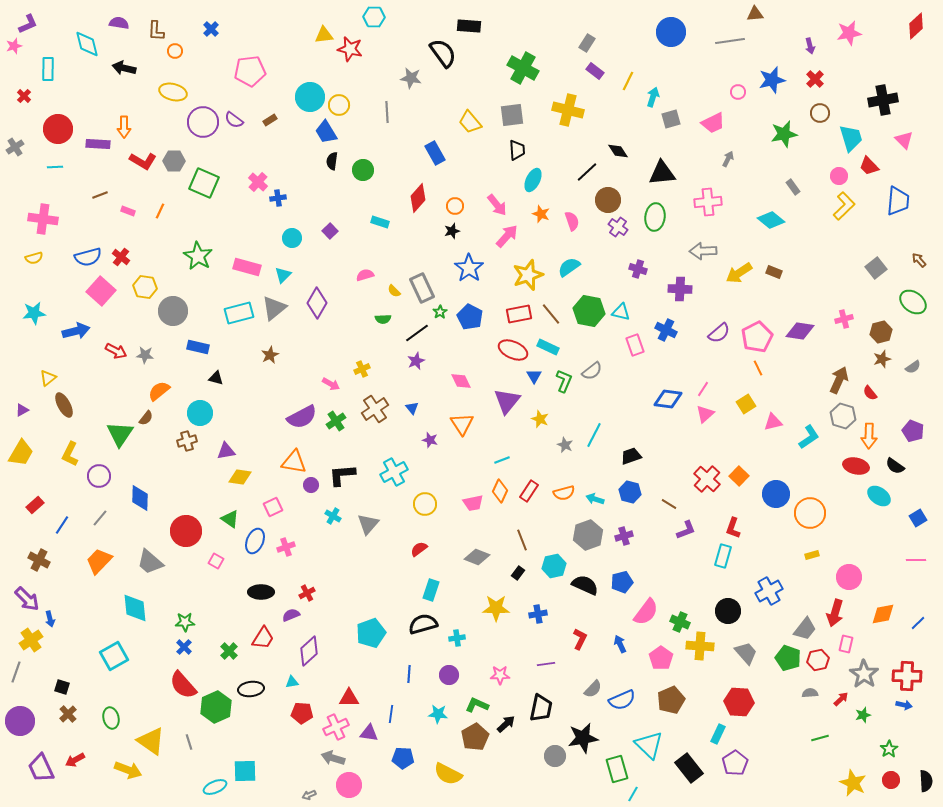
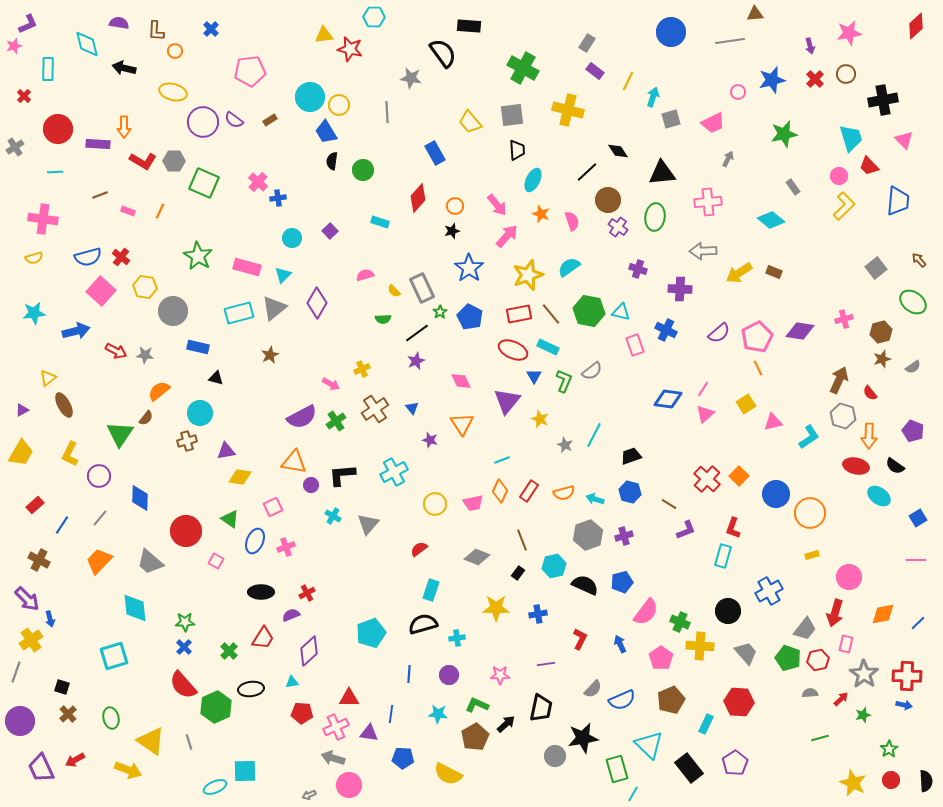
brown circle at (820, 113): moved 26 px right, 39 px up
cyan line at (55, 167): moved 5 px down
yellow circle at (425, 504): moved 10 px right
cyan square at (114, 656): rotated 12 degrees clockwise
cyan rectangle at (718, 734): moved 12 px left, 10 px up
